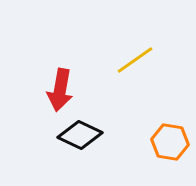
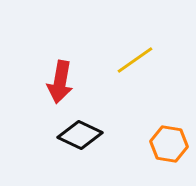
red arrow: moved 8 px up
orange hexagon: moved 1 px left, 2 px down
